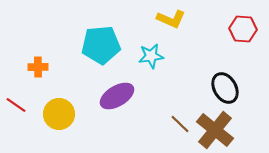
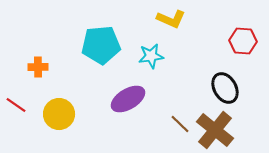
red hexagon: moved 12 px down
purple ellipse: moved 11 px right, 3 px down
